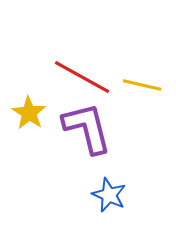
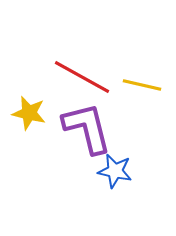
yellow star: rotated 20 degrees counterclockwise
blue star: moved 6 px right, 24 px up; rotated 12 degrees counterclockwise
